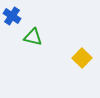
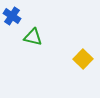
yellow square: moved 1 px right, 1 px down
